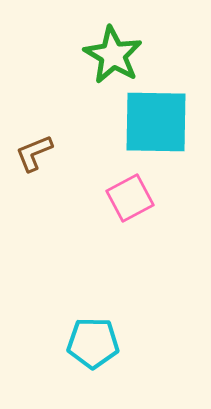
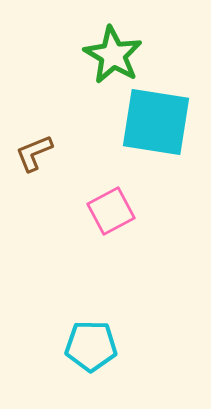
cyan square: rotated 8 degrees clockwise
pink square: moved 19 px left, 13 px down
cyan pentagon: moved 2 px left, 3 px down
